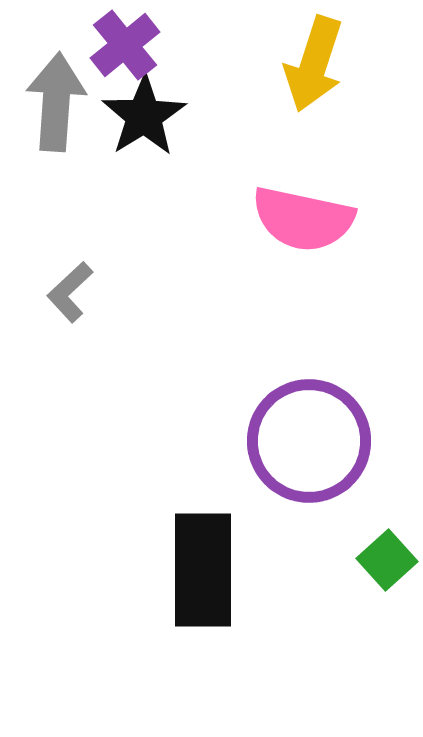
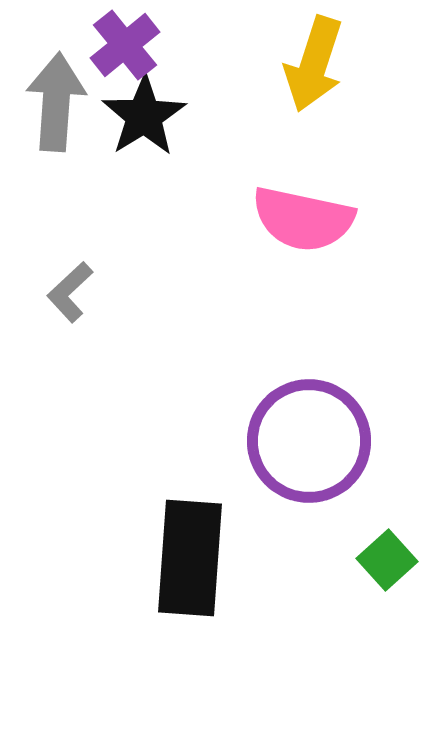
black rectangle: moved 13 px left, 12 px up; rotated 4 degrees clockwise
